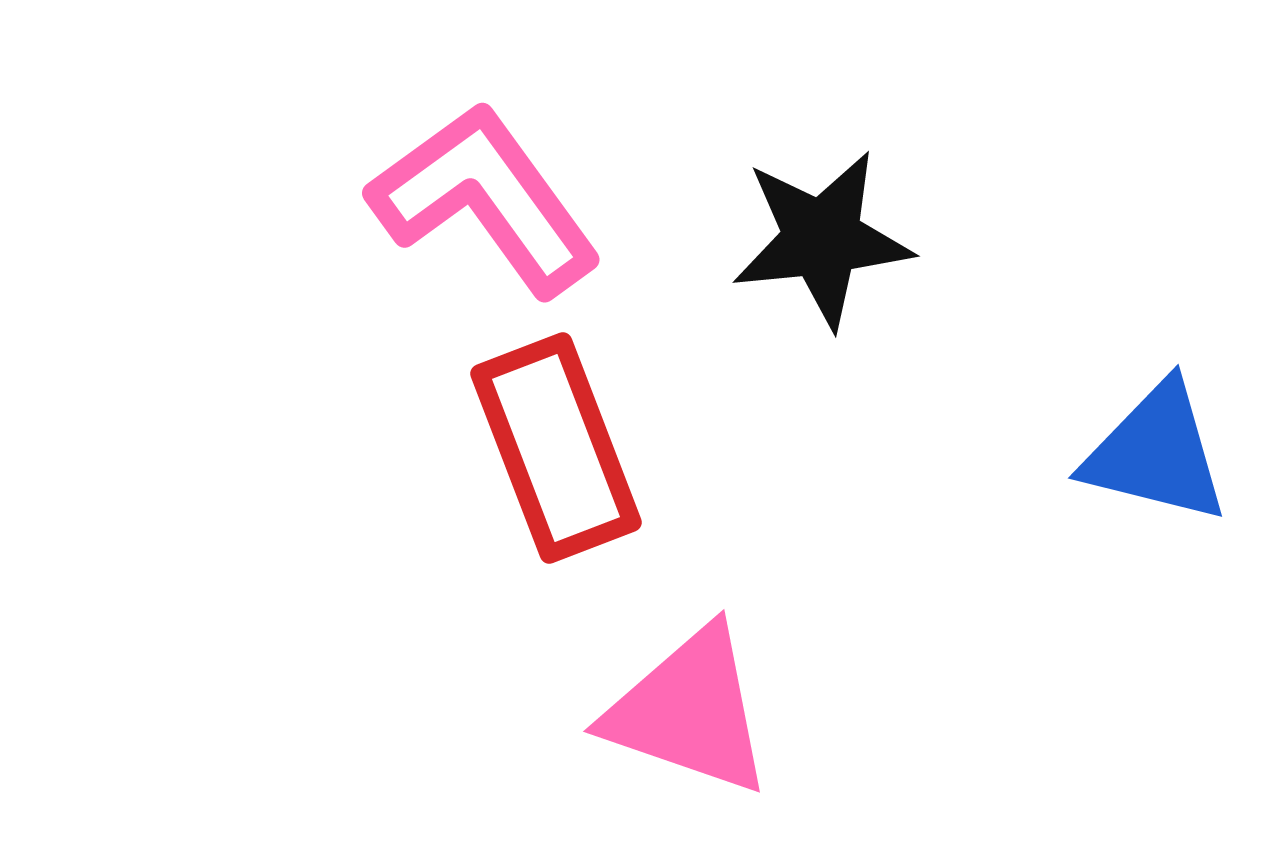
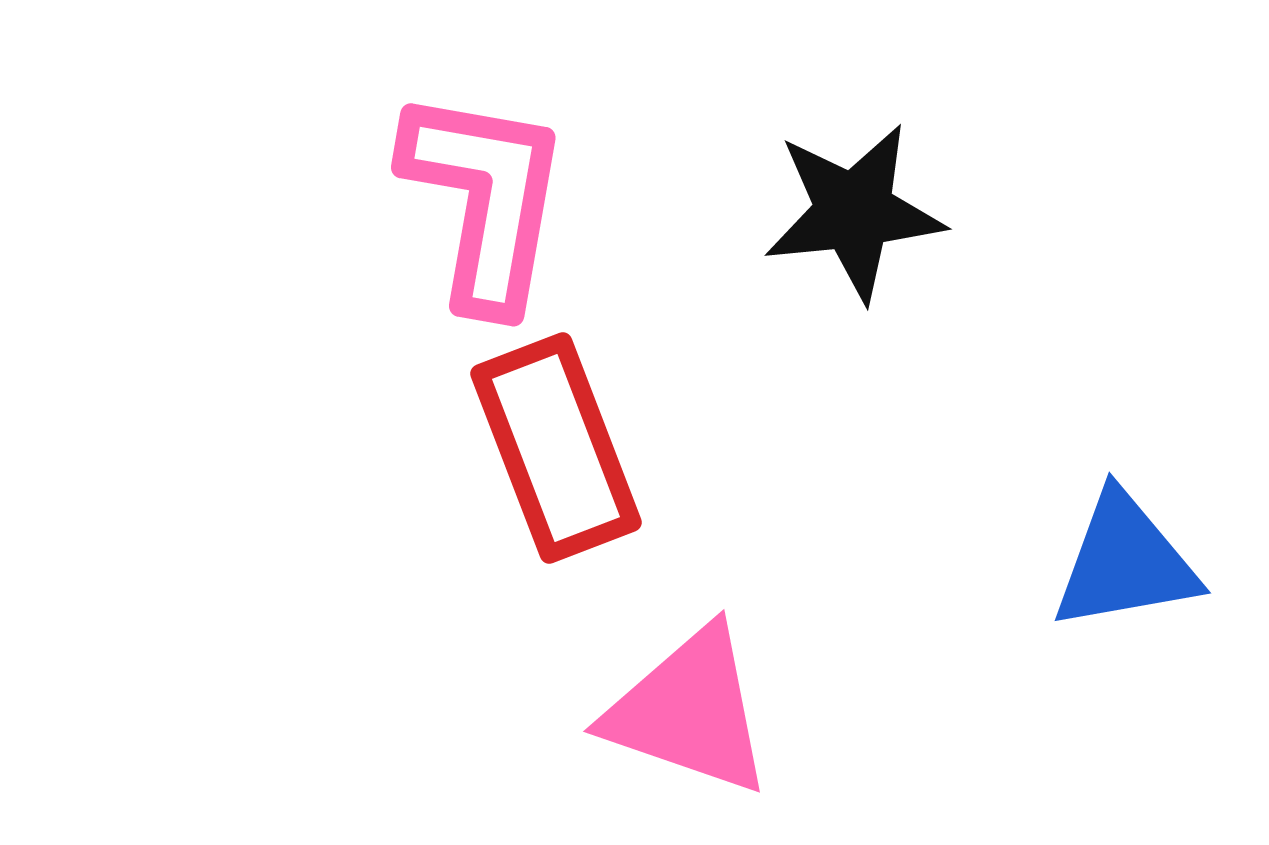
pink L-shape: rotated 46 degrees clockwise
black star: moved 32 px right, 27 px up
blue triangle: moved 31 px left, 109 px down; rotated 24 degrees counterclockwise
